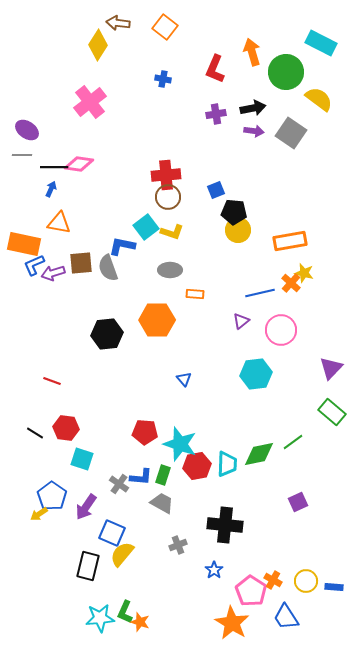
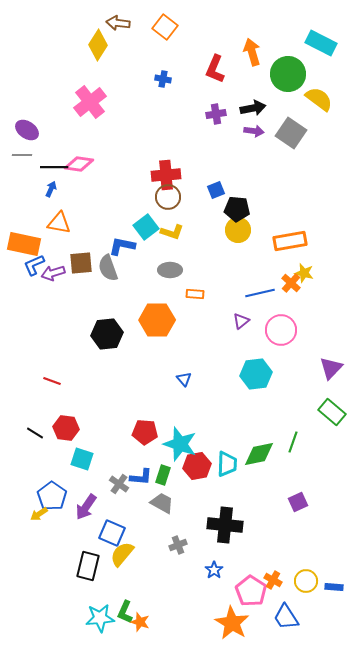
green circle at (286, 72): moved 2 px right, 2 px down
black pentagon at (234, 212): moved 3 px right, 3 px up
green line at (293, 442): rotated 35 degrees counterclockwise
